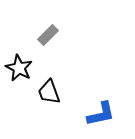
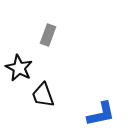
gray rectangle: rotated 25 degrees counterclockwise
black trapezoid: moved 6 px left, 3 px down
